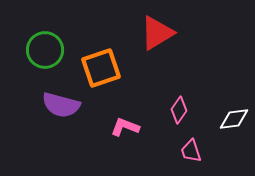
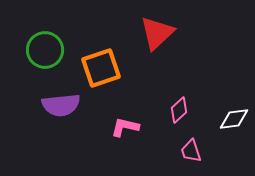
red triangle: rotated 12 degrees counterclockwise
purple semicircle: rotated 21 degrees counterclockwise
pink diamond: rotated 12 degrees clockwise
pink L-shape: rotated 8 degrees counterclockwise
